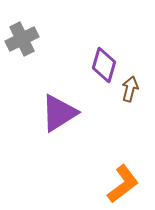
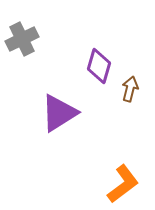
purple diamond: moved 5 px left, 1 px down
